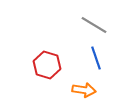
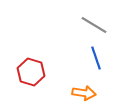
red hexagon: moved 16 px left, 7 px down
orange arrow: moved 3 px down
